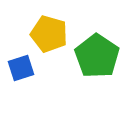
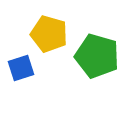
green pentagon: rotated 18 degrees counterclockwise
